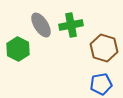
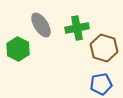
green cross: moved 6 px right, 3 px down
